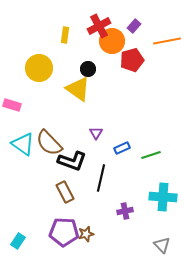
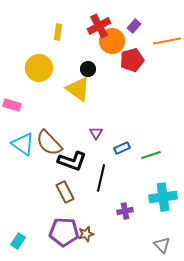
yellow rectangle: moved 7 px left, 3 px up
cyan cross: rotated 12 degrees counterclockwise
